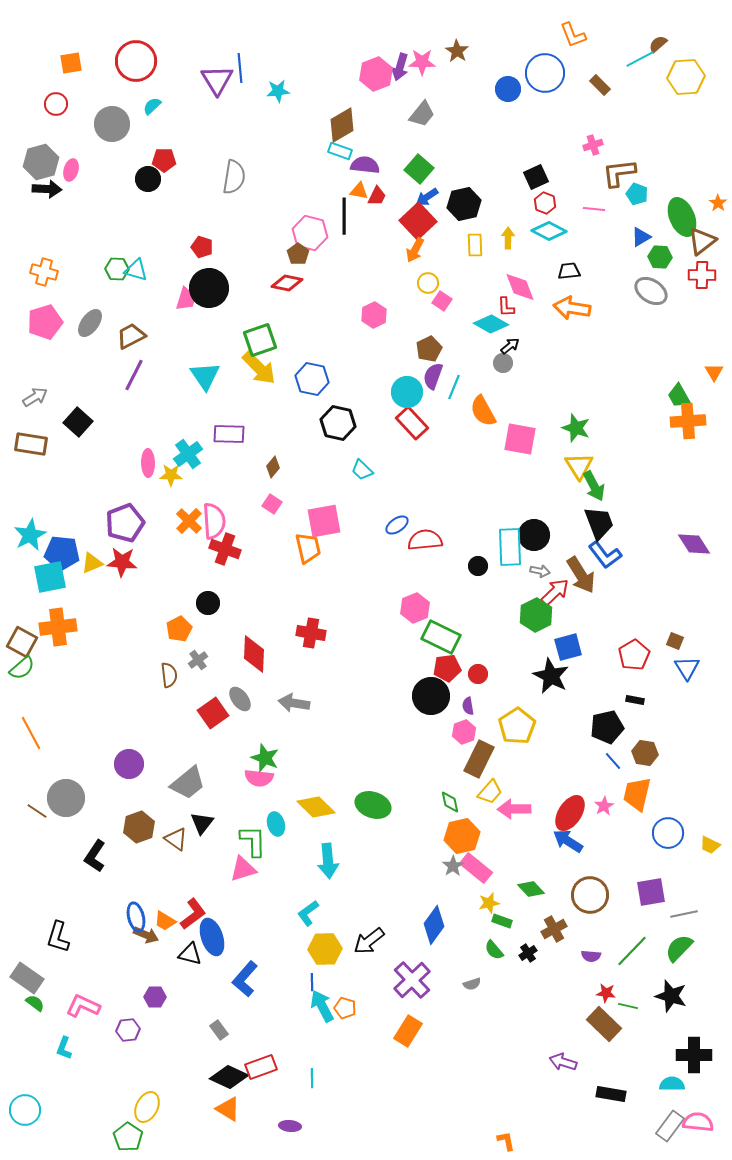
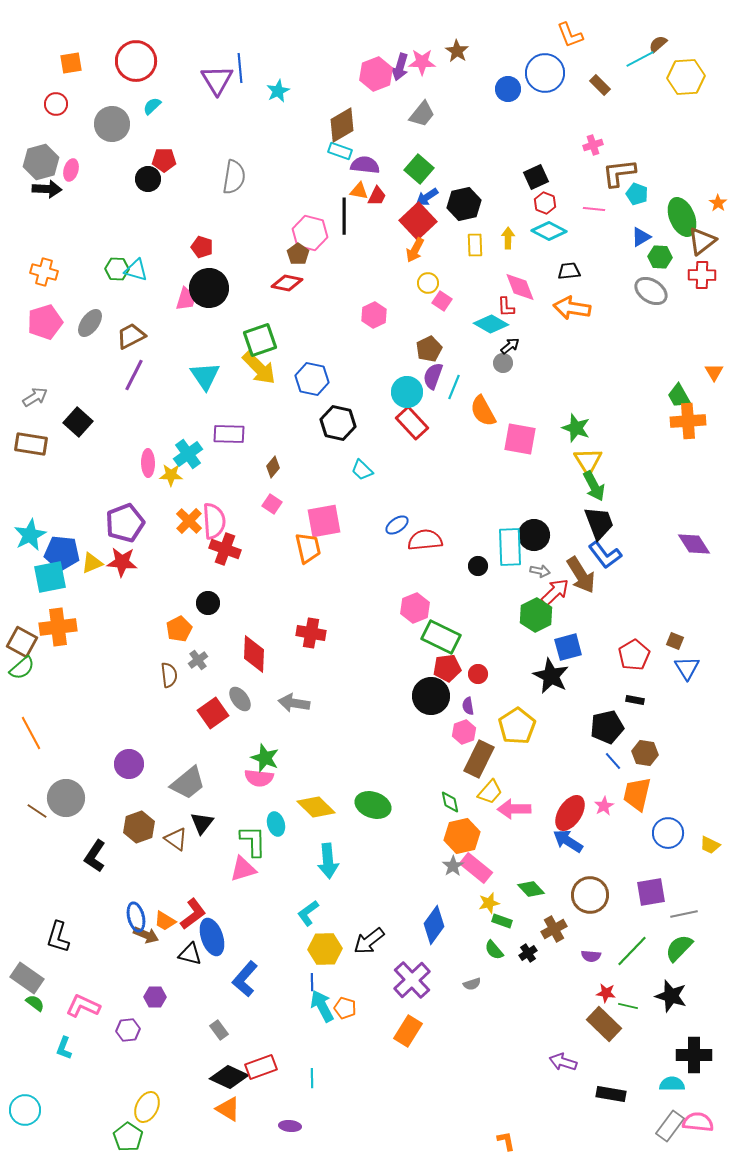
orange L-shape at (573, 35): moved 3 px left
cyan star at (278, 91): rotated 20 degrees counterclockwise
yellow triangle at (579, 466): moved 9 px right, 5 px up
